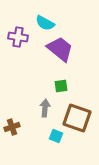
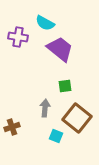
green square: moved 4 px right
brown square: rotated 20 degrees clockwise
